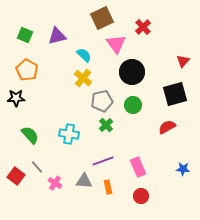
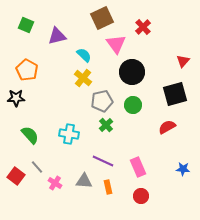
green square: moved 1 px right, 10 px up
purple line: rotated 45 degrees clockwise
